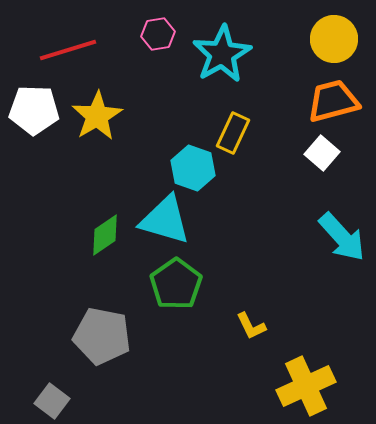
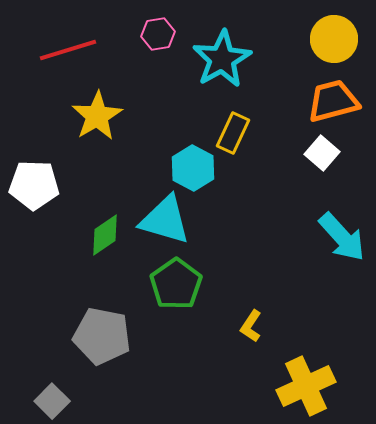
cyan star: moved 5 px down
white pentagon: moved 75 px down
cyan hexagon: rotated 9 degrees clockwise
yellow L-shape: rotated 60 degrees clockwise
gray square: rotated 8 degrees clockwise
